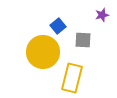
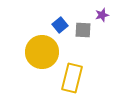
blue square: moved 2 px right, 1 px up
gray square: moved 10 px up
yellow circle: moved 1 px left
